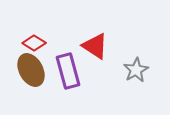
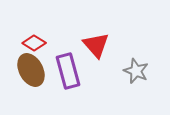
red triangle: moved 1 px right, 1 px up; rotated 16 degrees clockwise
gray star: moved 1 px down; rotated 20 degrees counterclockwise
